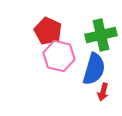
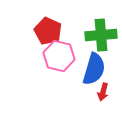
green cross: rotated 8 degrees clockwise
